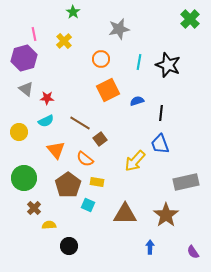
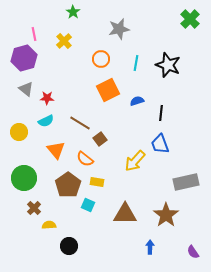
cyan line: moved 3 px left, 1 px down
